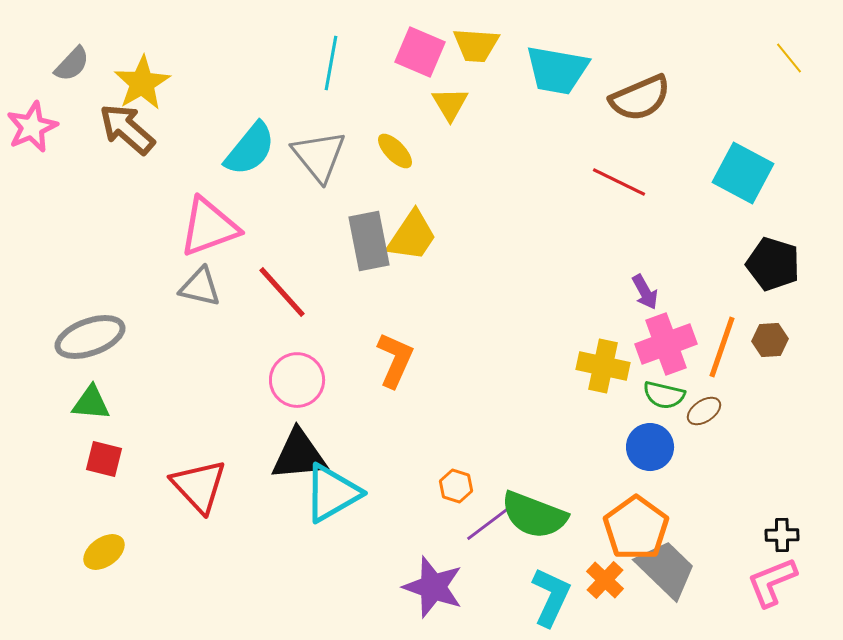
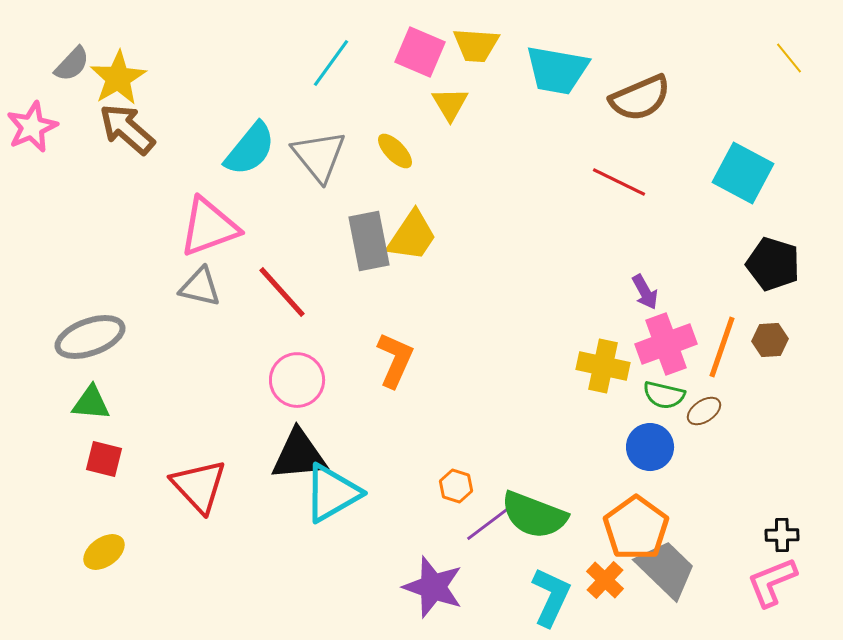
cyan line at (331, 63): rotated 26 degrees clockwise
yellow star at (142, 83): moved 24 px left, 5 px up
